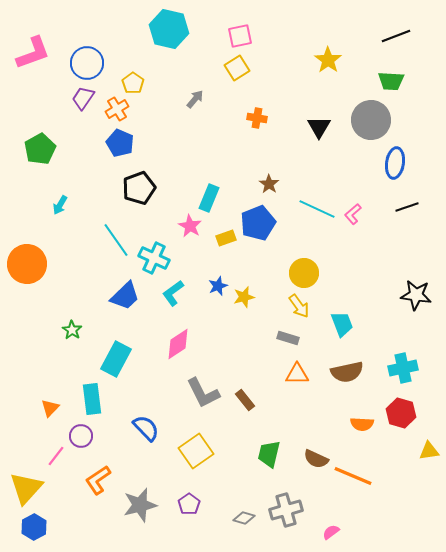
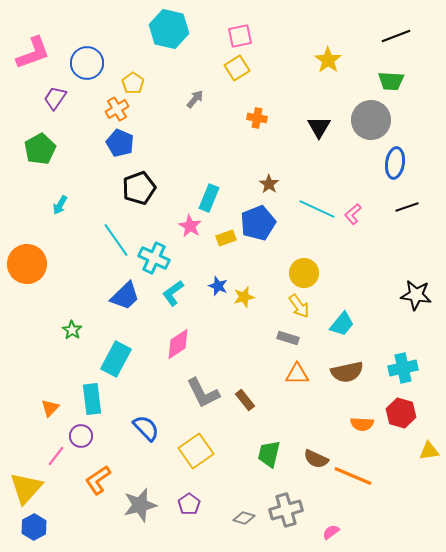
purple trapezoid at (83, 98): moved 28 px left
blue star at (218, 286): rotated 30 degrees counterclockwise
cyan trapezoid at (342, 324): rotated 60 degrees clockwise
